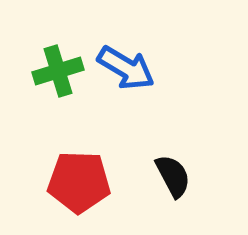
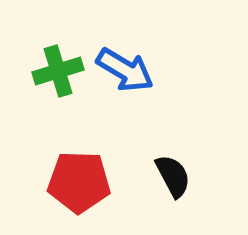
blue arrow: moved 1 px left, 2 px down
